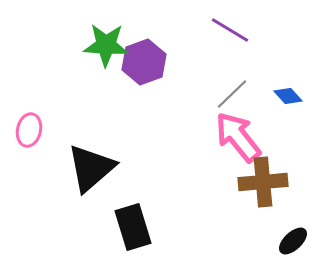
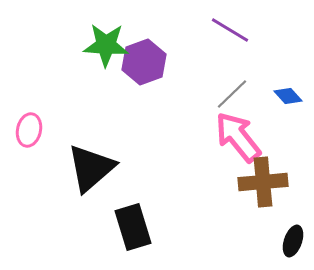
black ellipse: rotated 28 degrees counterclockwise
